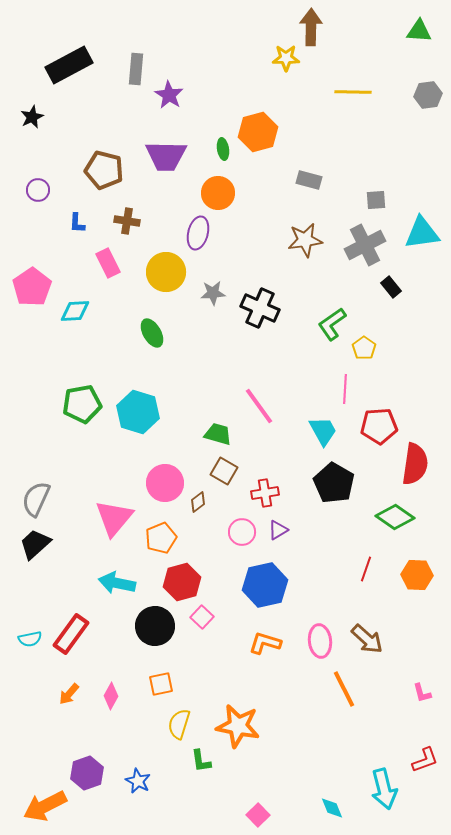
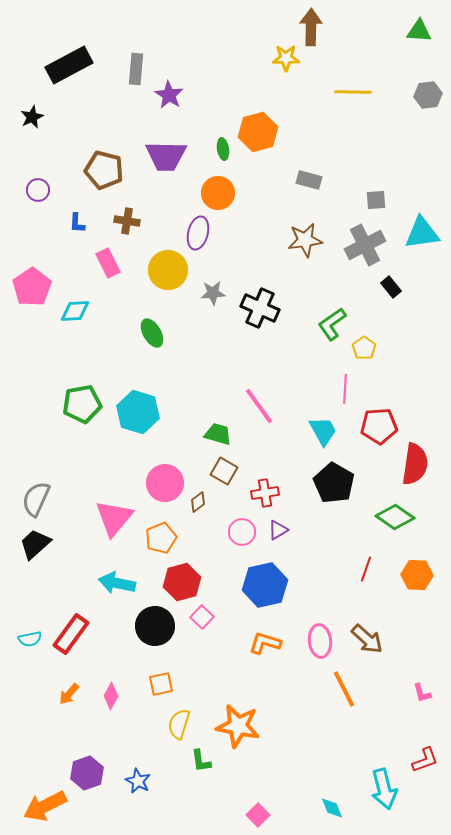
yellow circle at (166, 272): moved 2 px right, 2 px up
